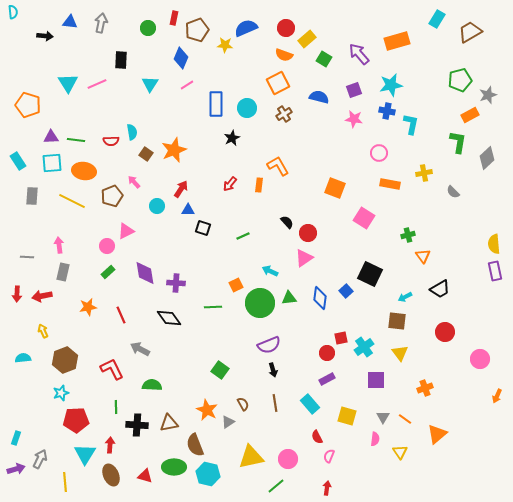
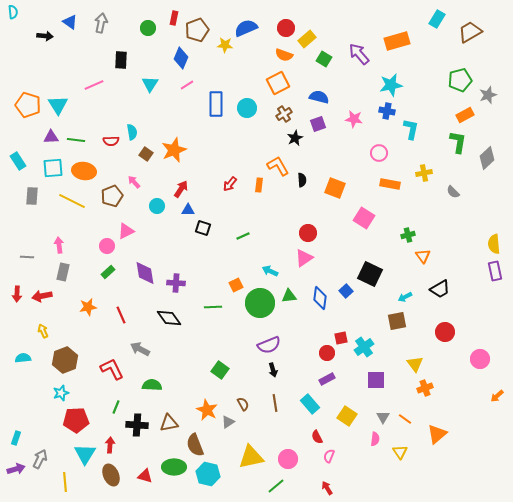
blue triangle at (70, 22): rotated 28 degrees clockwise
cyan triangle at (68, 83): moved 10 px left, 22 px down
pink line at (97, 84): moved 3 px left, 1 px down
purple square at (354, 90): moved 36 px left, 34 px down
orange rectangle at (470, 115): moved 5 px left
cyan L-shape at (411, 124): moved 5 px down
black star at (232, 138): moved 63 px right
cyan square at (52, 163): moved 1 px right, 5 px down
black semicircle at (287, 222): moved 15 px right, 42 px up; rotated 40 degrees clockwise
green triangle at (289, 298): moved 2 px up
brown square at (397, 321): rotated 18 degrees counterclockwise
yellow triangle at (400, 353): moved 15 px right, 11 px down
orange arrow at (497, 396): rotated 24 degrees clockwise
green line at (116, 407): rotated 24 degrees clockwise
yellow square at (347, 416): rotated 18 degrees clockwise
red arrow at (327, 488): rotated 40 degrees counterclockwise
